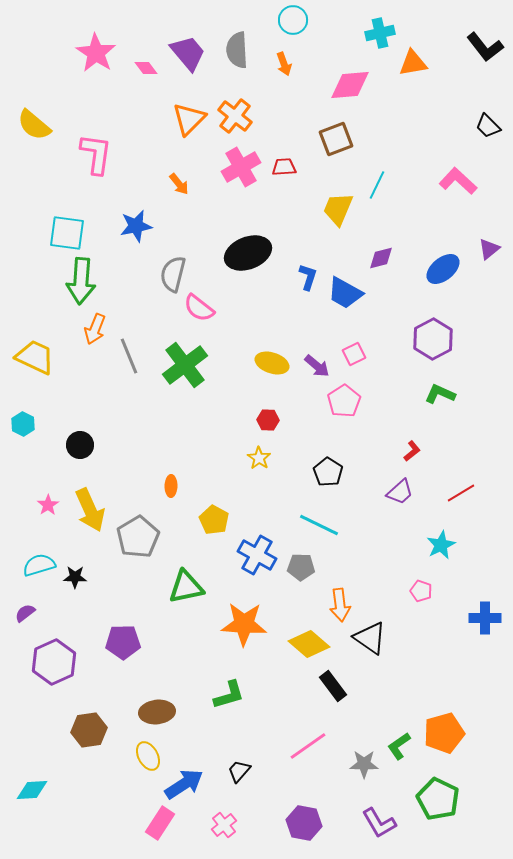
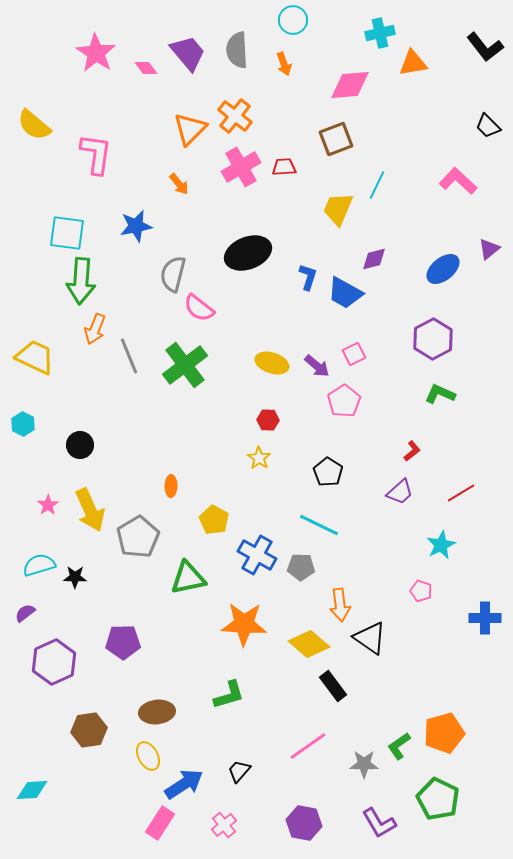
orange triangle at (189, 119): moved 1 px right, 10 px down
purple diamond at (381, 258): moved 7 px left, 1 px down
green triangle at (186, 587): moved 2 px right, 9 px up
